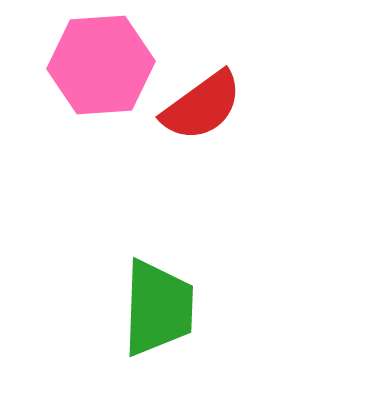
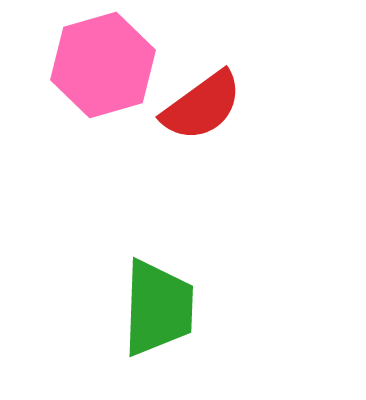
pink hexagon: moved 2 px right; rotated 12 degrees counterclockwise
